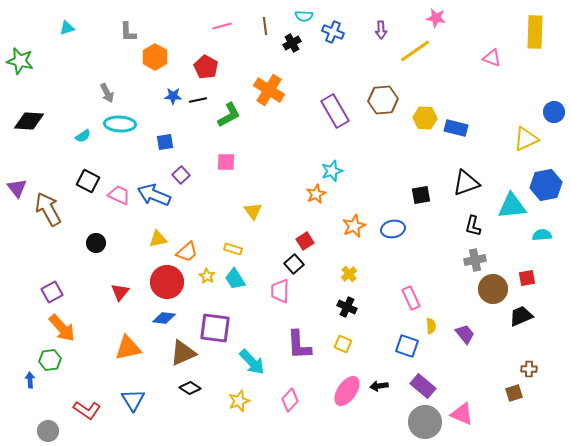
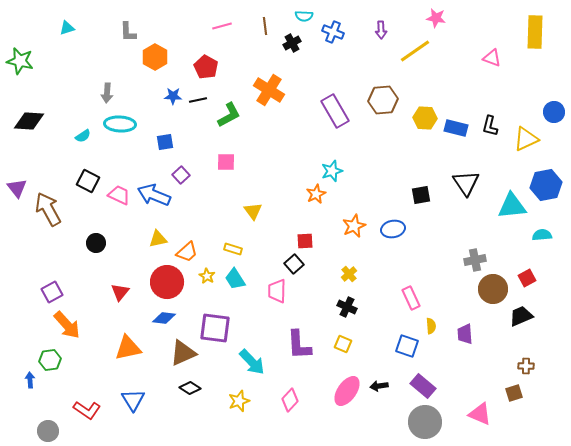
gray arrow at (107, 93): rotated 30 degrees clockwise
black triangle at (466, 183): rotated 44 degrees counterclockwise
black L-shape at (473, 226): moved 17 px right, 100 px up
red square at (305, 241): rotated 30 degrees clockwise
red square at (527, 278): rotated 18 degrees counterclockwise
pink trapezoid at (280, 291): moved 3 px left
orange arrow at (62, 328): moved 5 px right, 3 px up
purple trapezoid at (465, 334): rotated 145 degrees counterclockwise
brown cross at (529, 369): moved 3 px left, 3 px up
pink triangle at (462, 414): moved 18 px right
